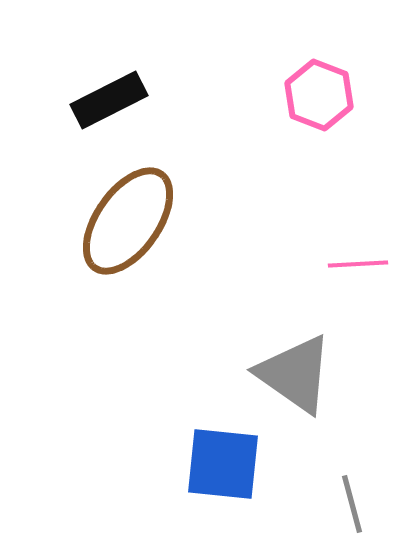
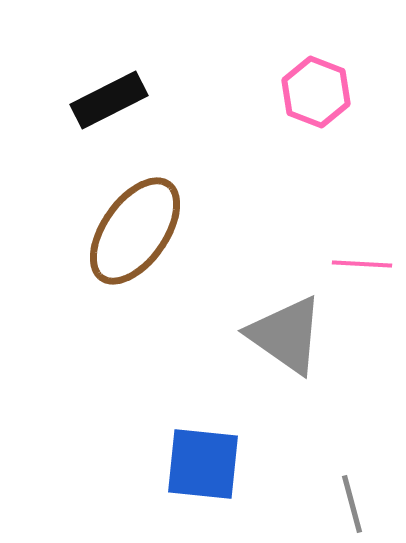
pink hexagon: moved 3 px left, 3 px up
brown ellipse: moved 7 px right, 10 px down
pink line: moved 4 px right; rotated 6 degrees clockwise
gray triangle: moved 9 px left, 39 px up
blue square: moved 20 px left
